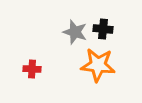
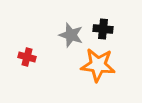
gray star: moved 4 px left, 3 px down
red cross: moved 5 px left, 12 px up; rotated 12 degrees clockwise
